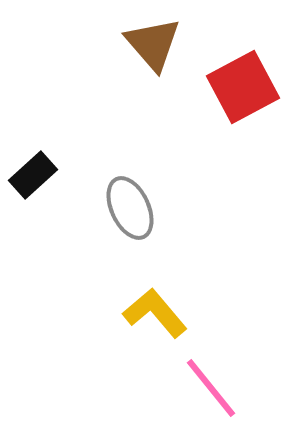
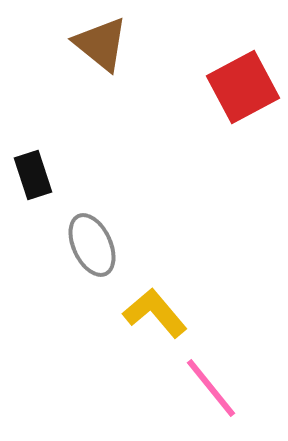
brown triangle: moved 52 px left; rotated 10 degrees counterclockwise
black rectangle: rotated 66 degrees counterclockwise
gray ellipse: moved 38 px left, 37 px down
